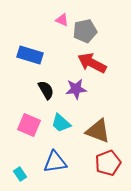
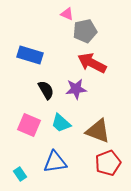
pink triangle: moved 5 px right, 6 px up
